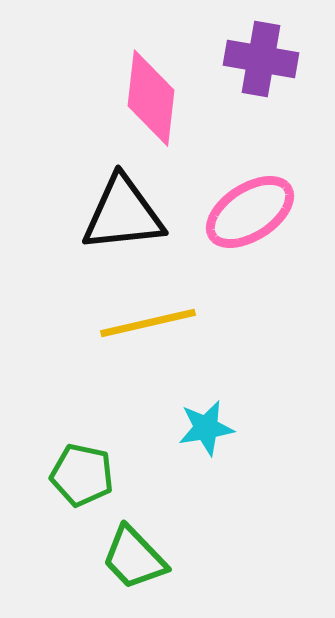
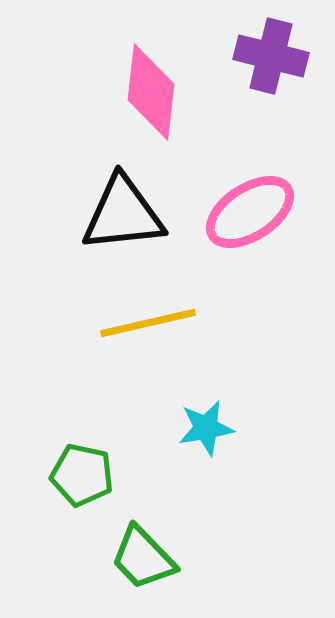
purple cross: moved 10 px right, 3 px up; rotated 4 degrees clockwise
pink diamond: moved 6 px up
green trapezoid: moved 9 px right
